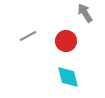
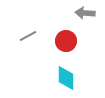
gray arrow: rotated 54 degrees counterclockwise
cyan diamond: moved 2 px left, 1 px down; rotated 15 degrees clockwise
